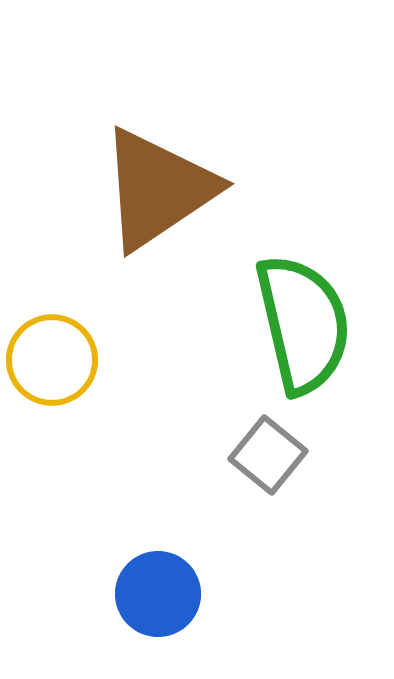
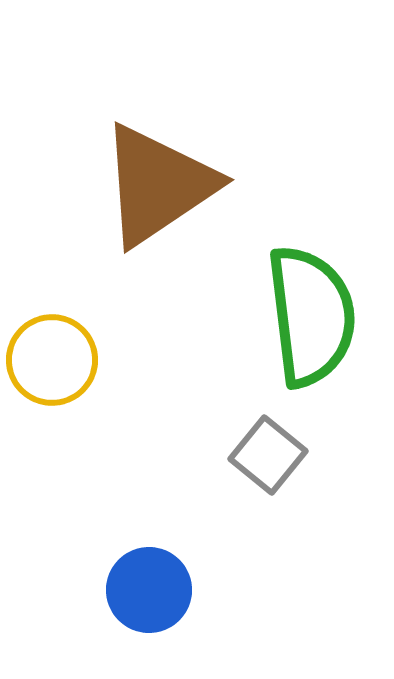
brown triangle: moved 4 px up
green semicircle: moved 8 px right, 8 px up; rotated 6 degrees clockwise
blue circle: moved 9 px left, 4 px up
